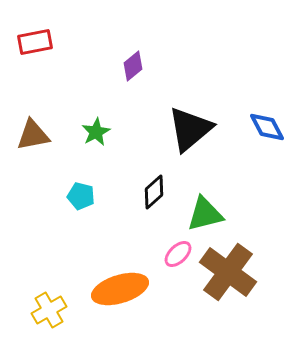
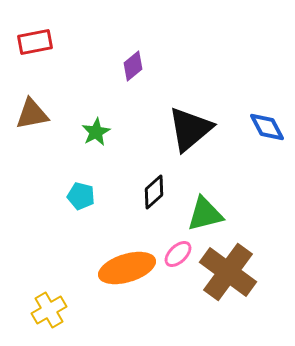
brown triangle: moved 1 px left, 21 px up
orange ellipse: moved 7 px right, 21 px up
